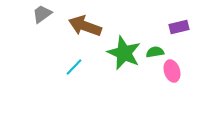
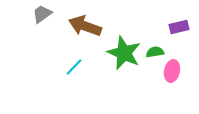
pink ellipse: rotated 30 degrees clockwise
